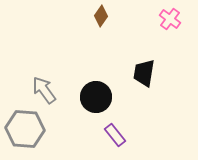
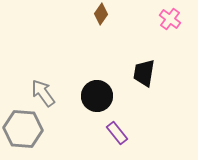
brown diamond: moved 2 px up
gray arrow: moved 1 px left, 3 px down
black circle: moved 1 px right, 1 px up
gray hexagon: moved 2 px left
purple rectangle: moved 2 px right, 2 px up
